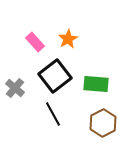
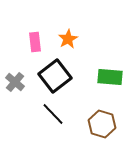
pink rectangle: rotated 36 degrees clockwise
green rectangle: moved 14 px right, 7 px up
gray cross: moved 6 px up
black line: rotated 15 degrees counterclockwise
brown hexagon: moved 1 px left, 1 px down; rotated 16 degrees counterclockwise
